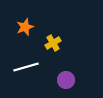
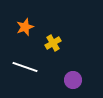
white line: moved 1 px left; rotated 35 degrees clockwise
purple circle: moved 7 px right
